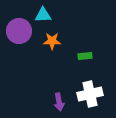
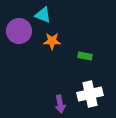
cyan triangle: rotated 24 degrees clockwise
green rectangle: rotated 16 degrees clockwise
purple arrow: moved 1 px right, 2 px down
